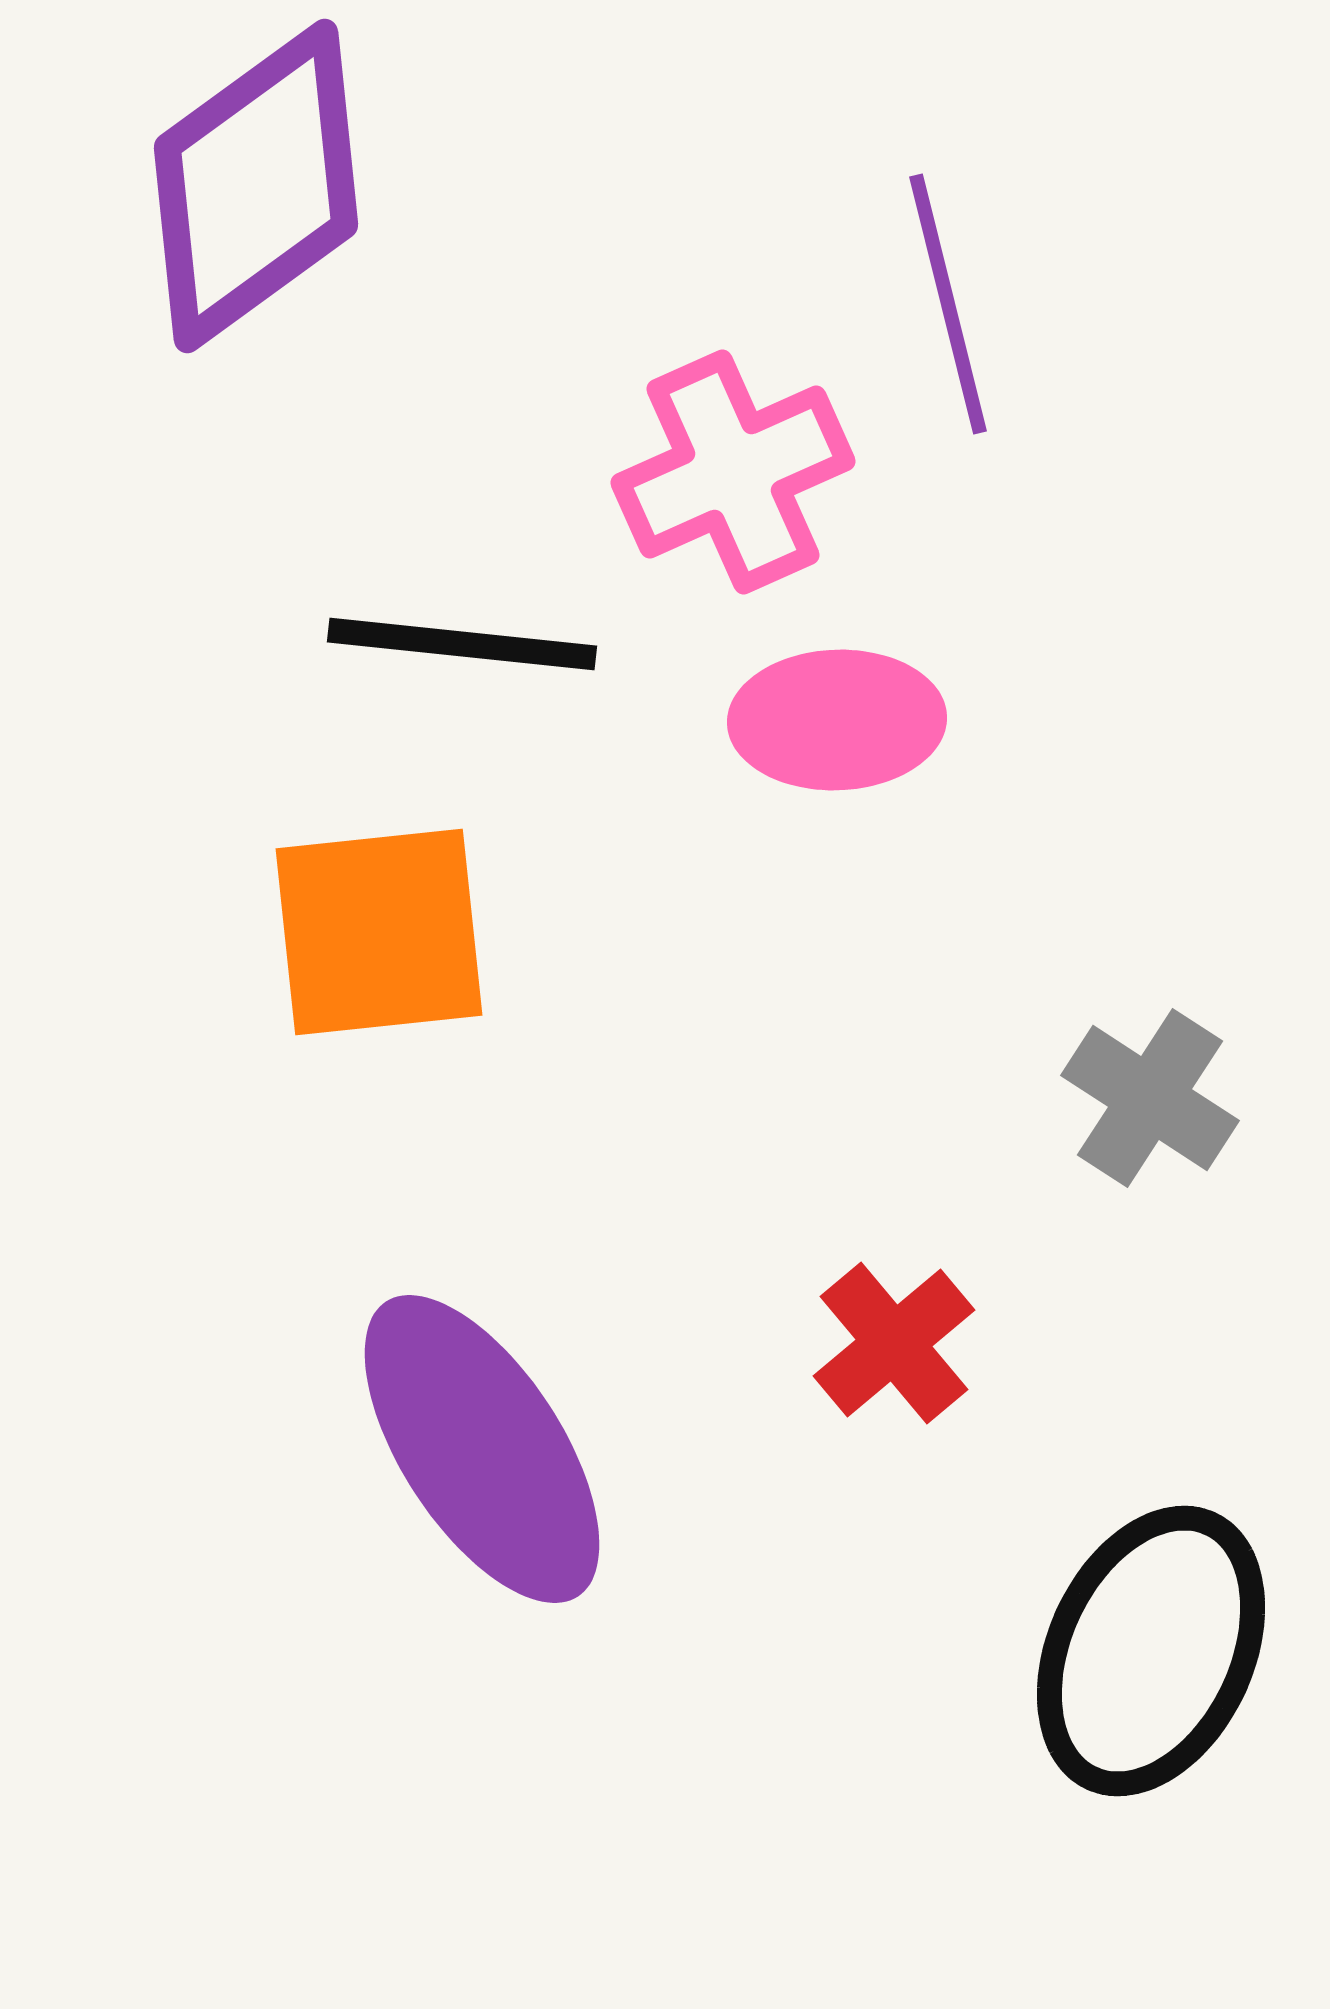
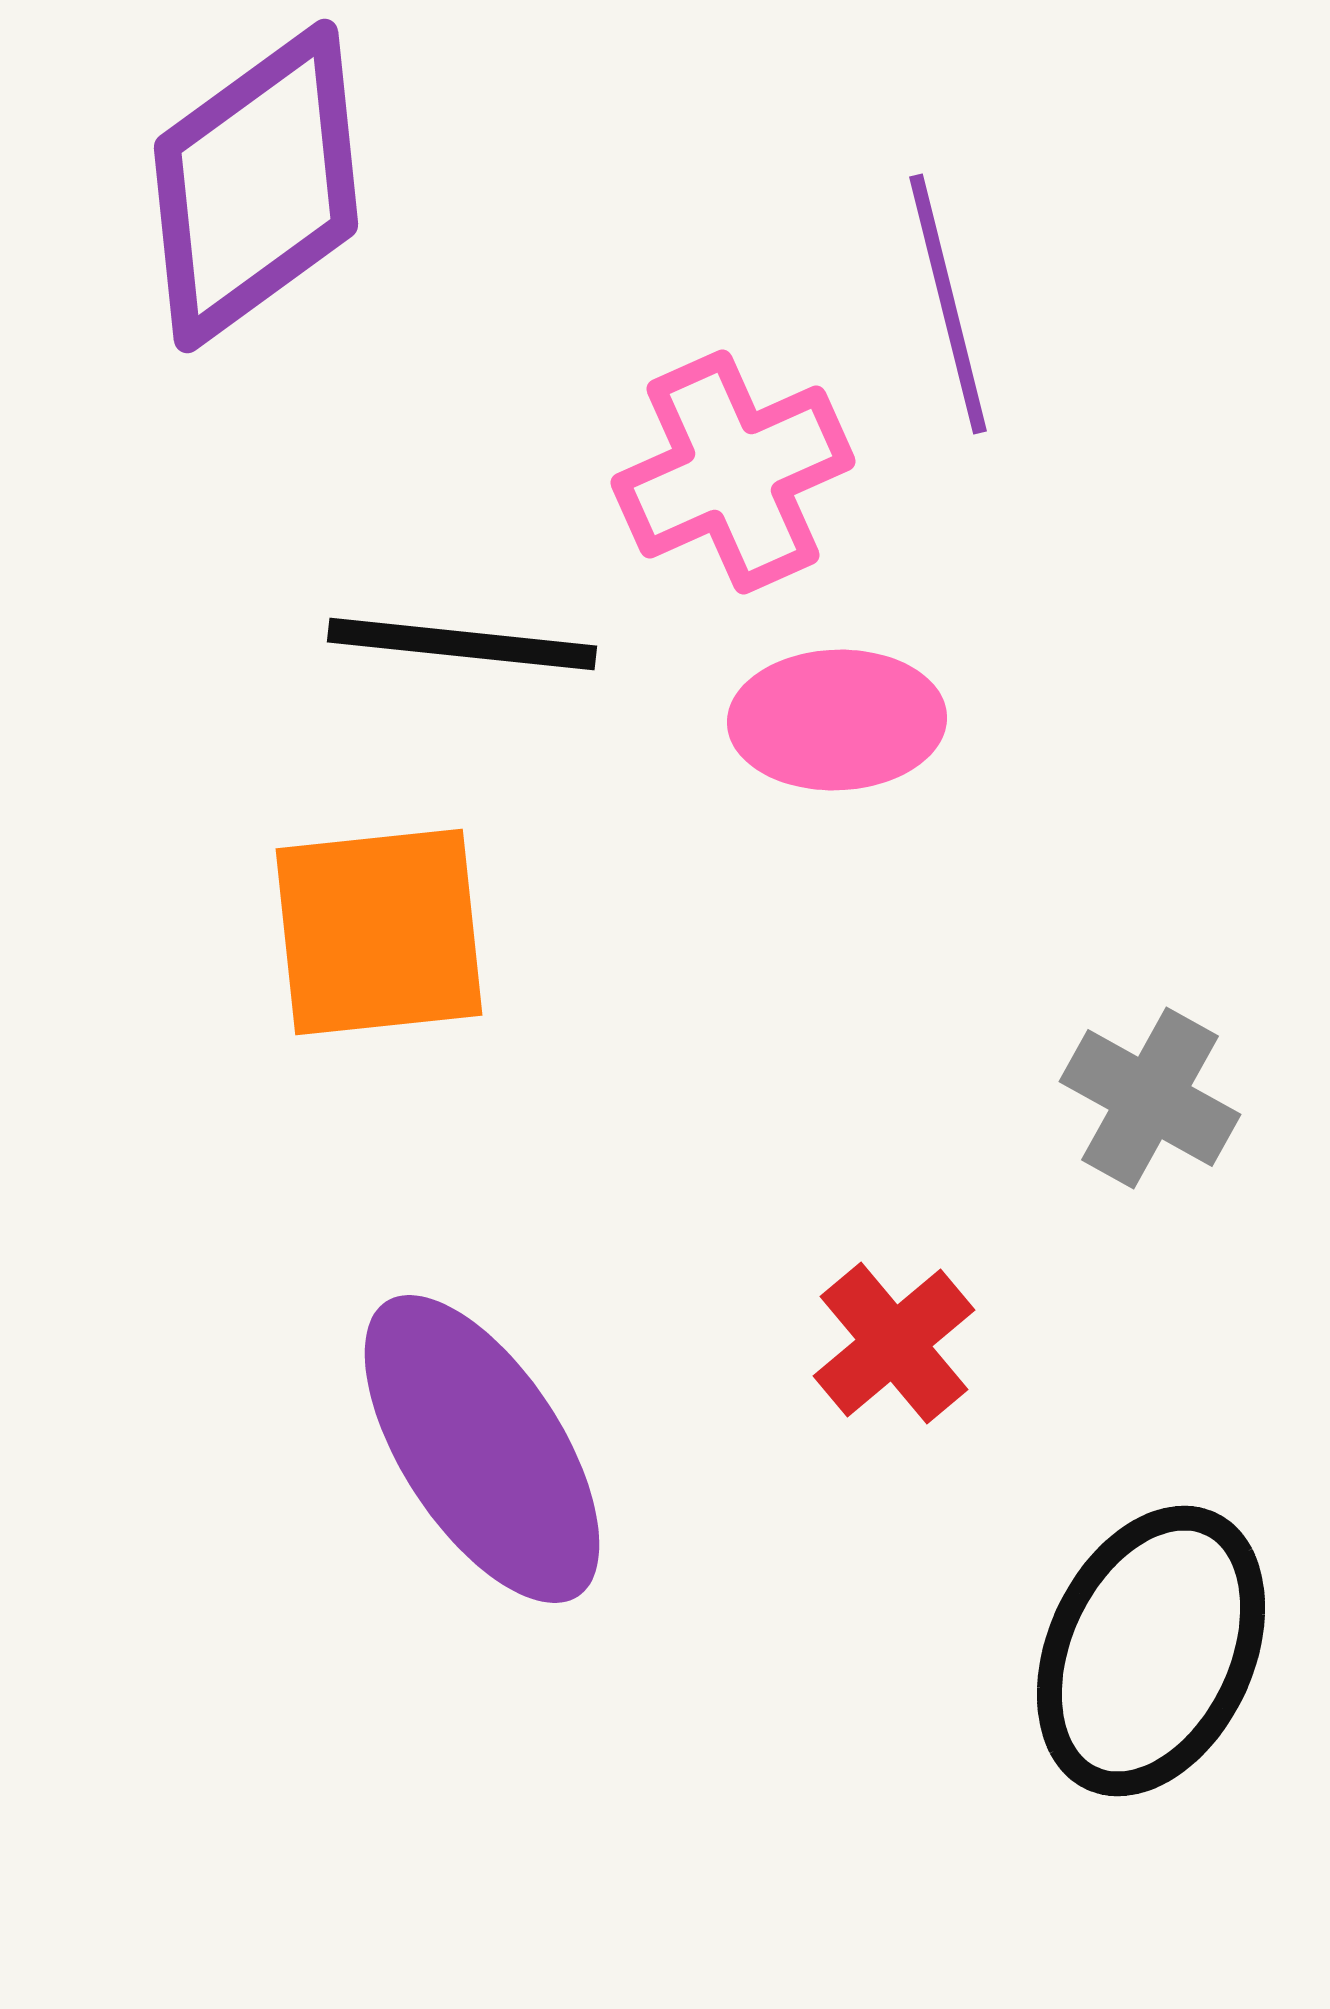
gray cross: rotated 4 degrees counterclockwise
